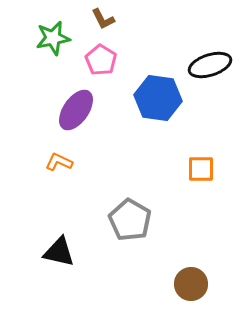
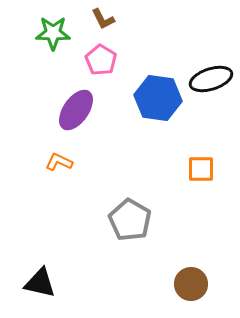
green star: moved 5 px up; rotated 12 degrees clockwise
black ellipse: moved 1 px right, 14 px down
black triangle: moved 19 px left, 31 px down
